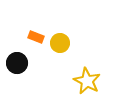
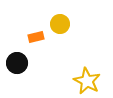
orange rectangle: rotated 35 degrees counterclockwise
yellow circle: moved 19 px up
